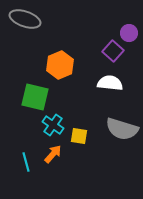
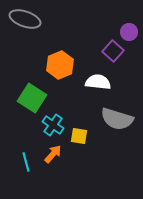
purple circle: moved 1 px up
white semicircle: moved 12 px left, 1 px up
green square: moved 3 px left, 1 px down; rotated 20 degrees clockwise
gray semicircle: moved 5 px left, 10 px up
